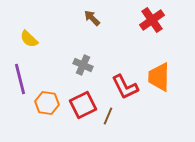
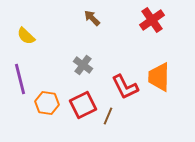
yellow semicircle: moved 3 px left, 3 px up
gray cross: rotated 12 degrees clockwise
